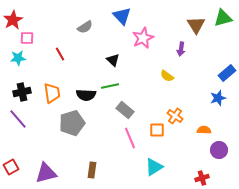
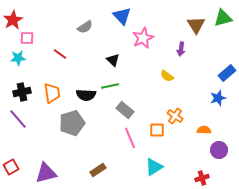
red line: rotated 24 degrees counterclockwise
brown rectangle: moved 6 px right; rotated 49 degrees clockwise
